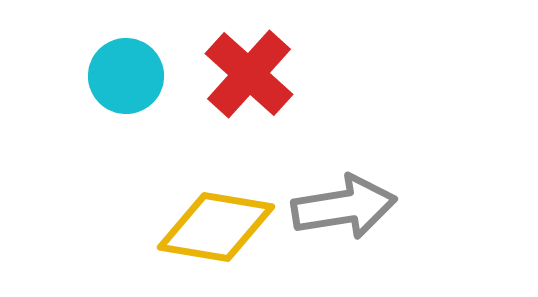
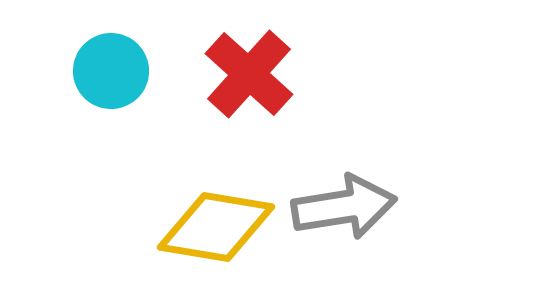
cyan circle: moved 15 px left, 5 px up
